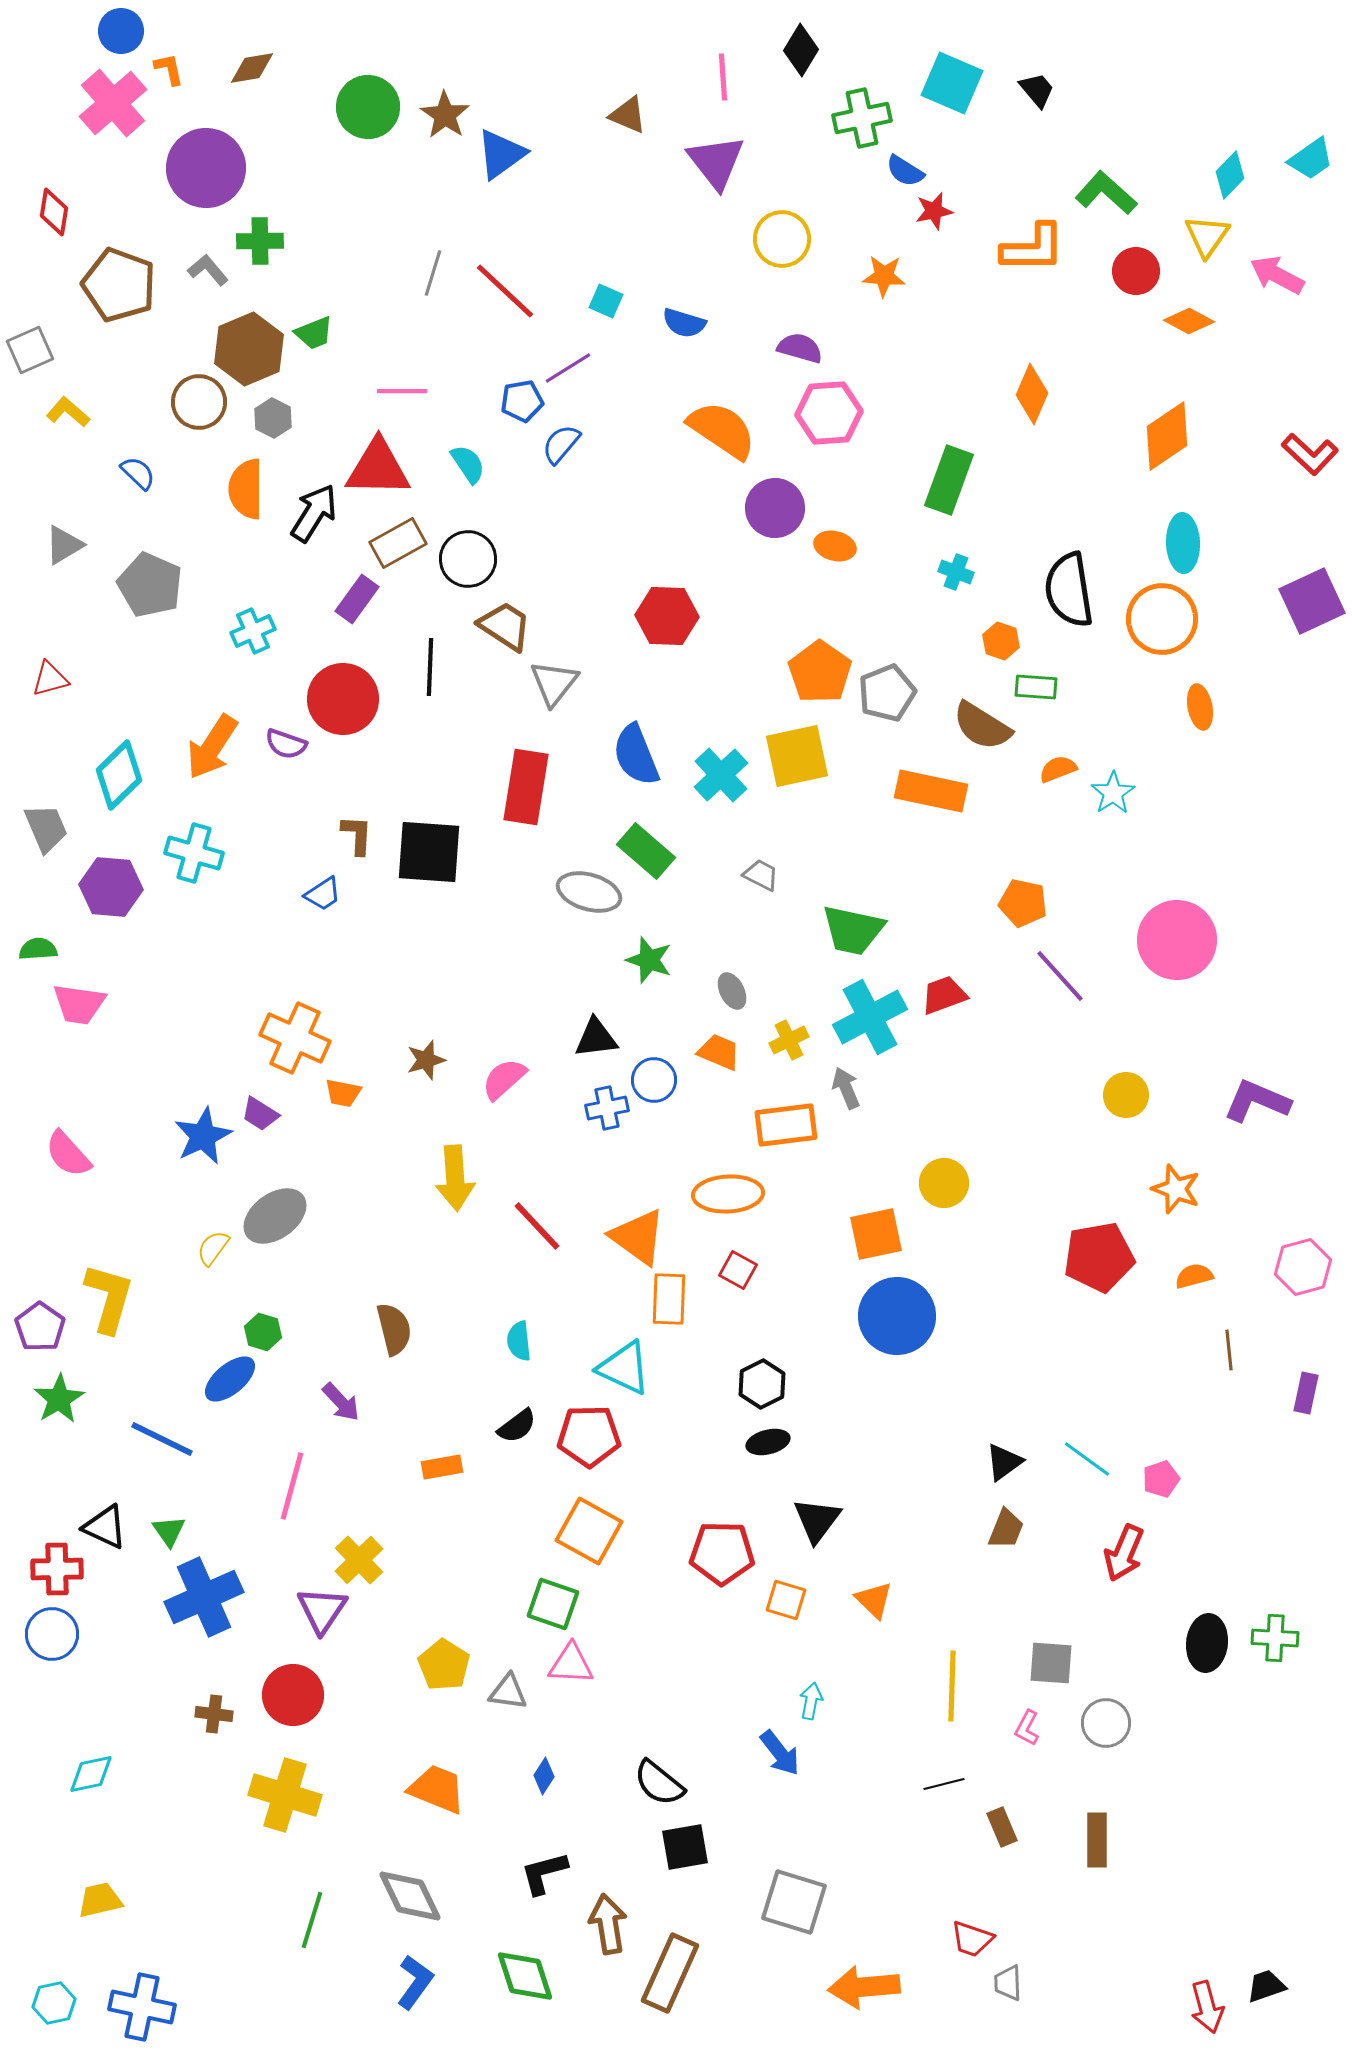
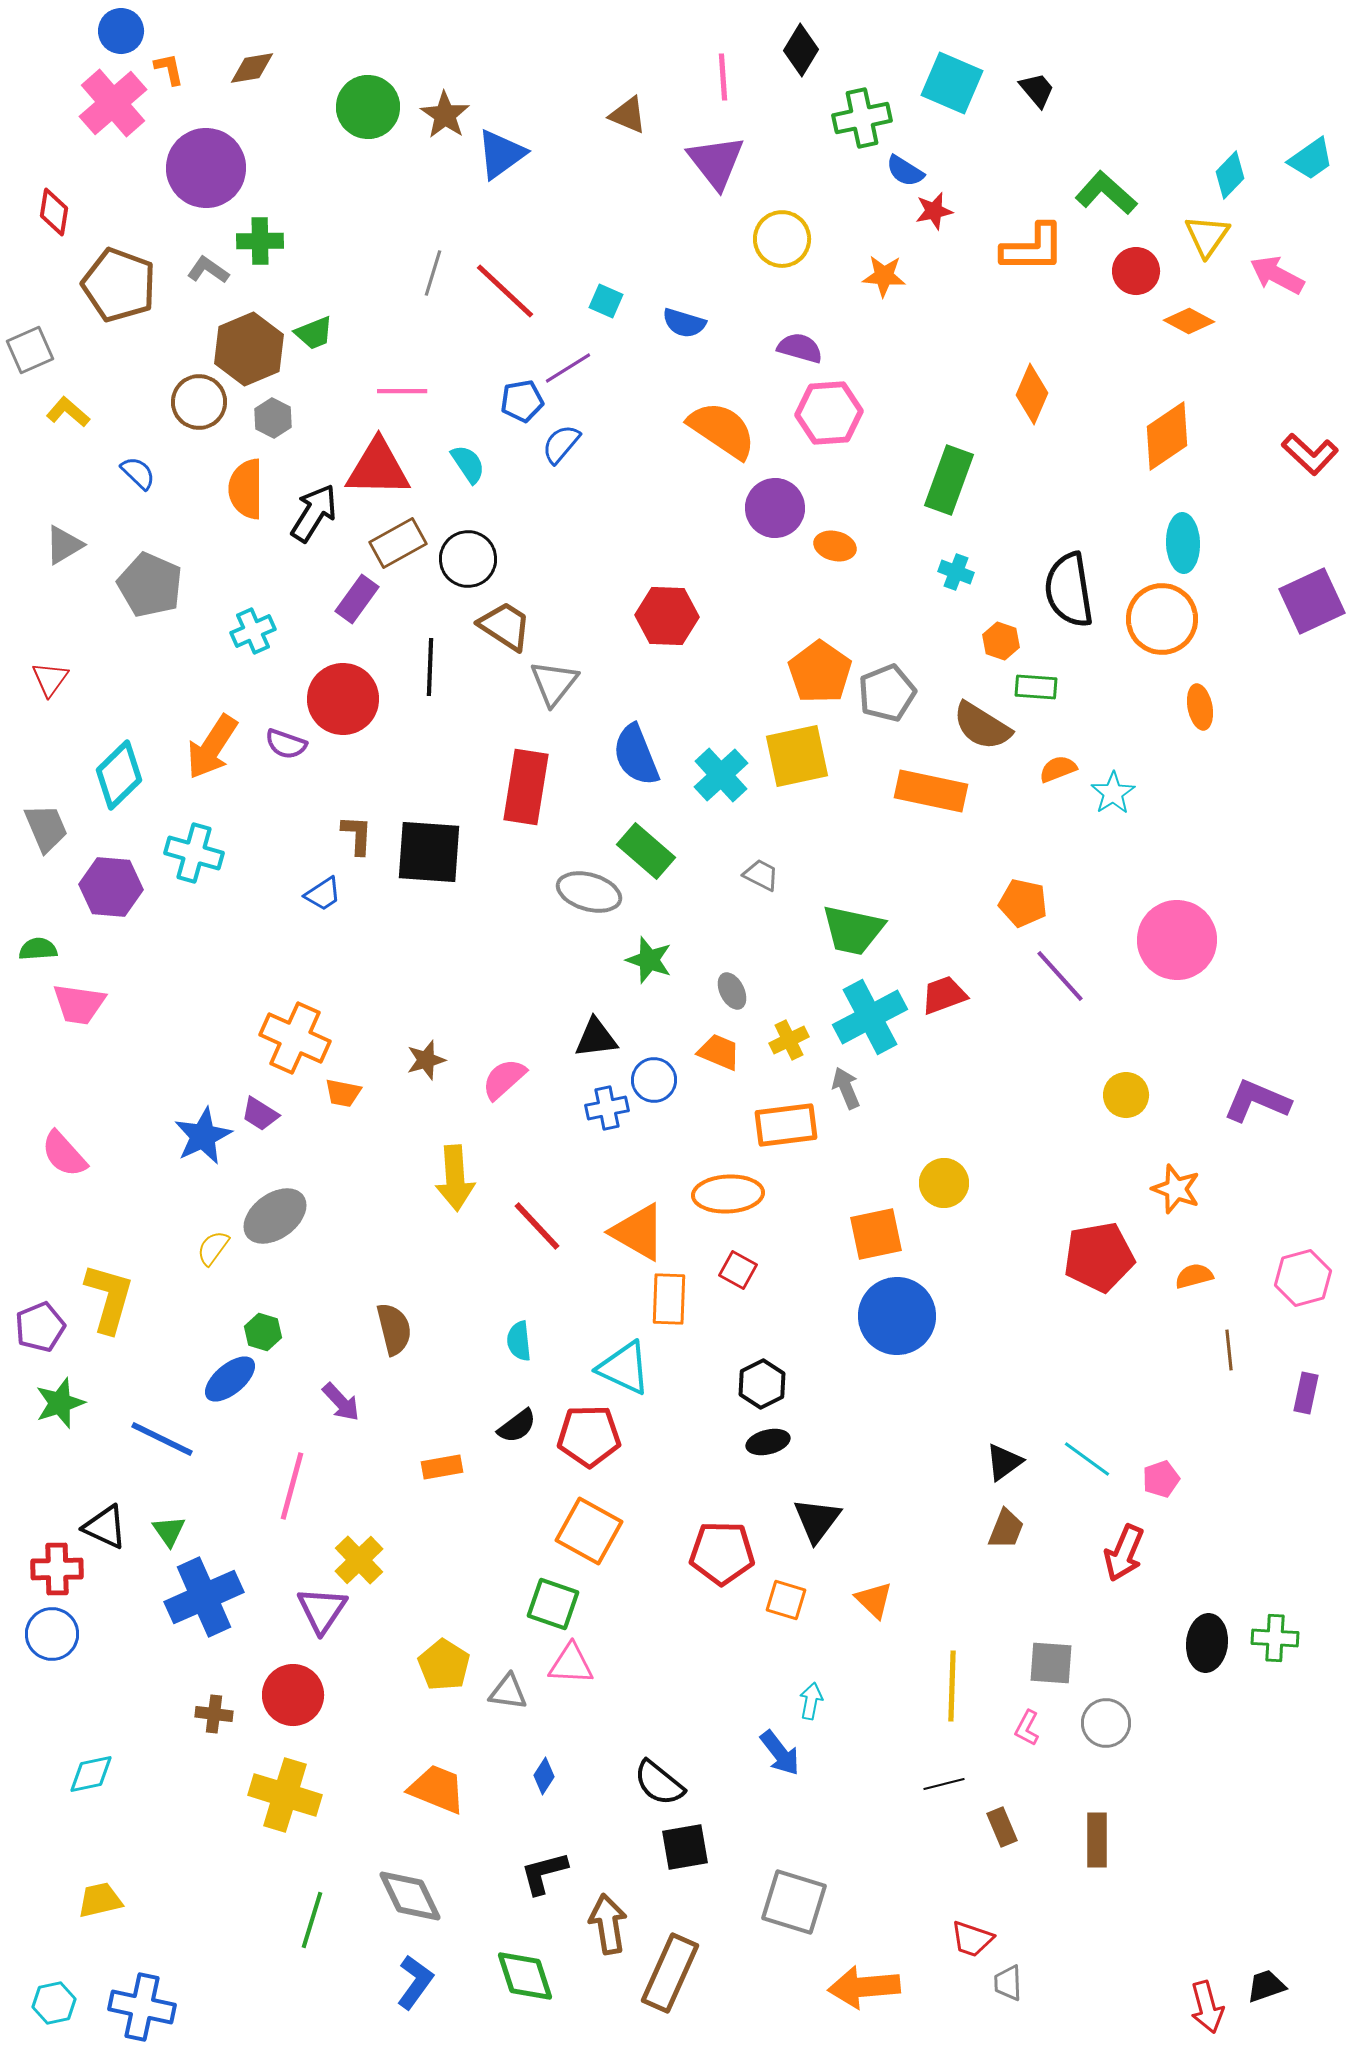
gray L-shape at (208, 270): rotated 15 degrees counterclockwise
red triangle at (50, 679): rotated 39 degrees counterclockwise
pink semicircle at (68, 1154): moved 4 px left
orange triangle at (638, 1237): moved 5 px up; rotated 6 degrees counterclockwise
pink hexagon at (1303, 1267): moved 11 px down
purple pentagon at (40, 1327): rotated 15 degrees clockwise
green star at (59, 1399): moved 1 px right, 4 px down; rotated 12 degrees clockwise
